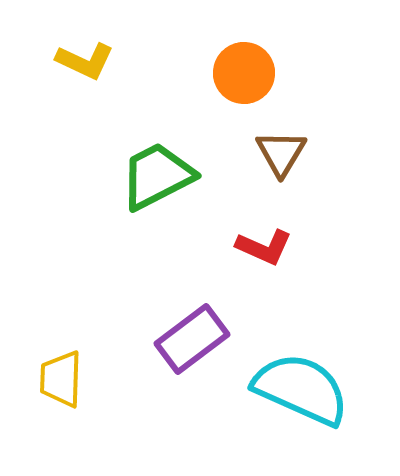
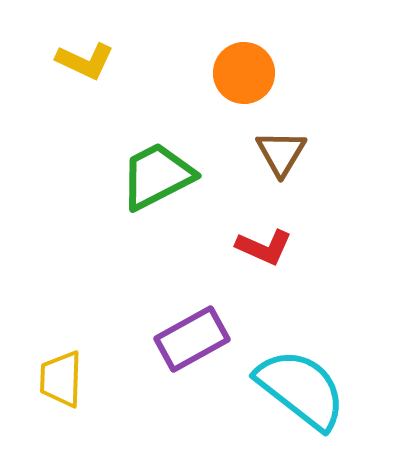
purple rectangle: rotated 8 degrees clockwise
cyan semicircle: rotated 14 degrees clockwise
